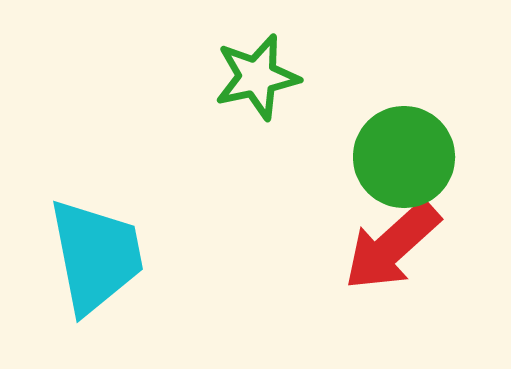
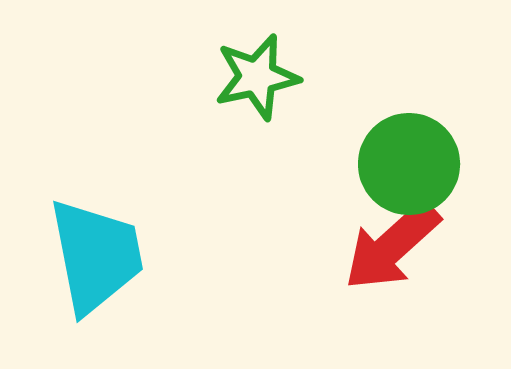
green circle: moved 5 px right, 7 px down
